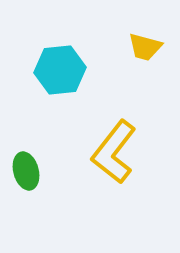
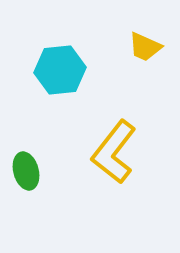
yellow trapezoid: rotated 9 degrees clockwise
